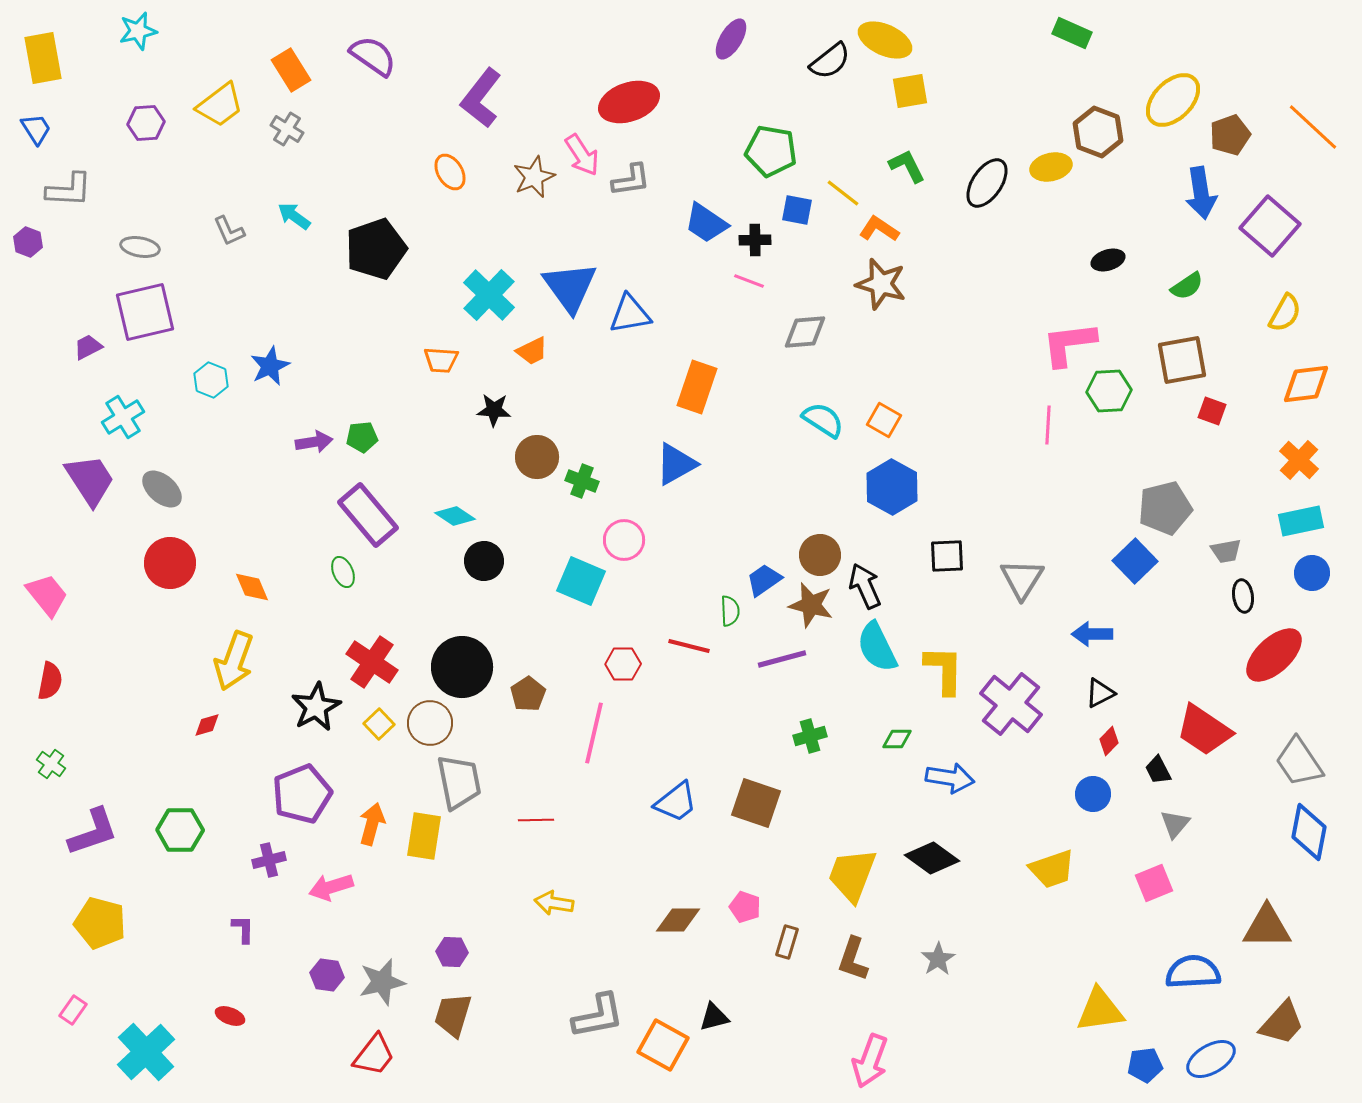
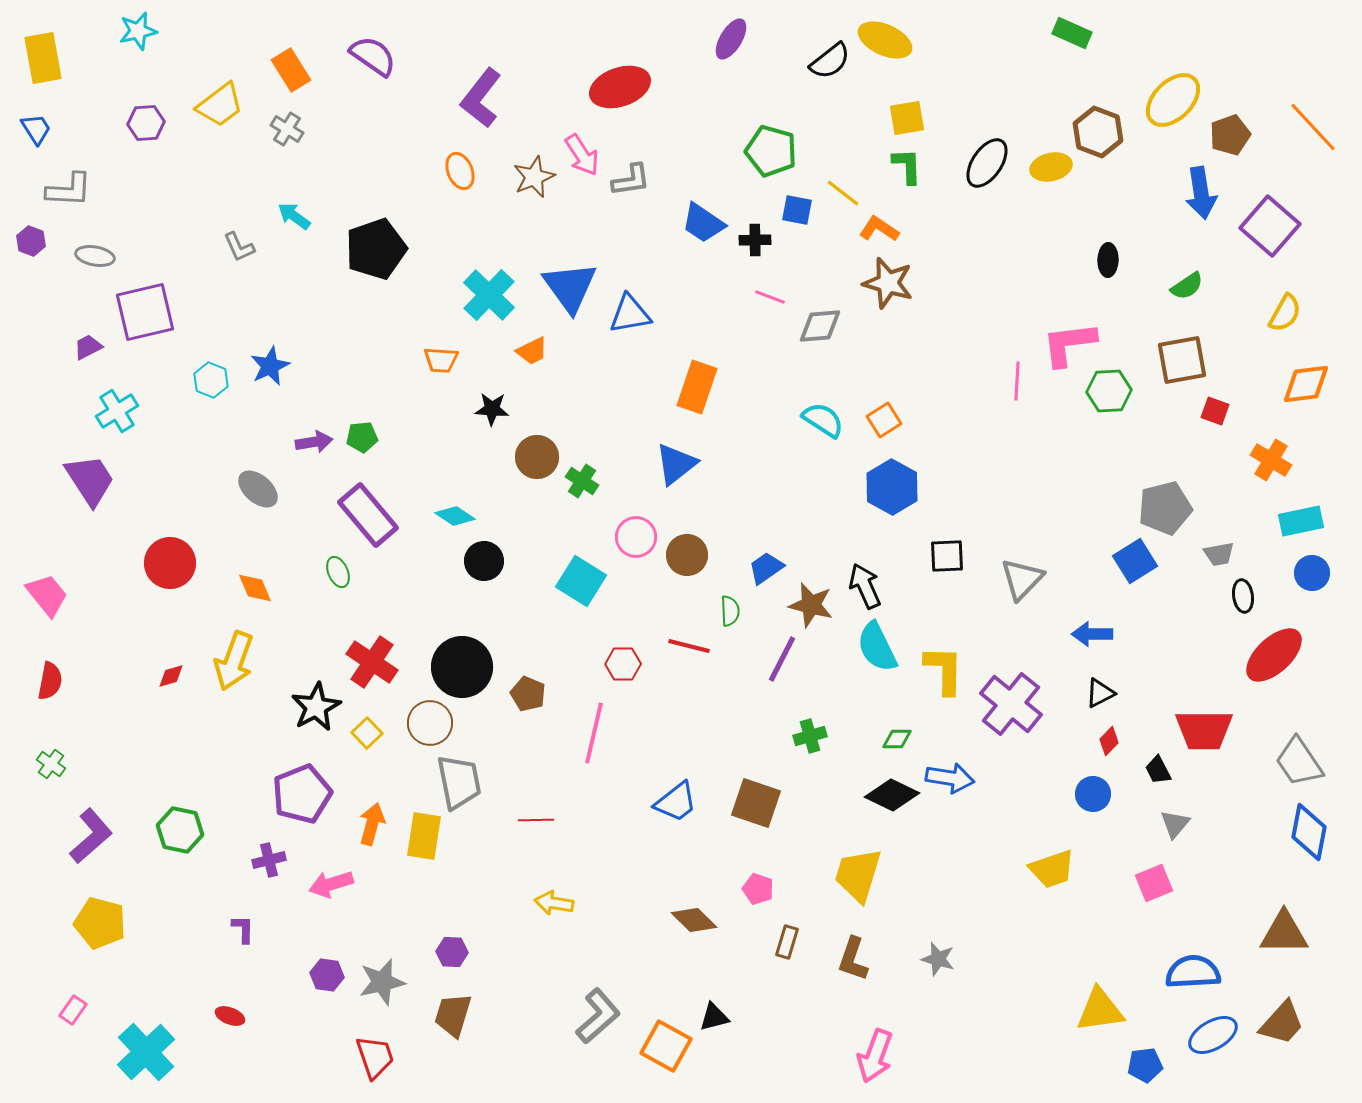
yellow square at (910, 91): moved 3 px left, 27 px down
red ellipse at (629, 102): moved 9 px left, 15 px up
orange line at (1313, 127): rotated 4 degrees clockwise
green pentagon at (771, 151): rotated 6 degrees clockwise
green L-shape at (907, 166): rotated 24 degrees clockwise
orange ellipse at (450, 172): moved 10 px right, 1 px up; rotated 9 degrees clockwise
black ellipse at (987, 183): moved 20 px up
blue trapezoid at (706, 223): moved 3 px left
gray L-shape at (229, 231): moved 10 px right, 16 px down
purple hexagon at (28, 242): moved 3 px right, 1 px up
gray ellipse at (140, 247): moved 45 px left, 9 px down
black ellipse at (1108, 260): rotated 72 degrees counterclockwise
pink line at (749, 281): moved 21 px right, 16 px down
brown star at (881, 284): moved 7 px right, 1 px up
gray diamond at (805, 332): moved 15 px right, 6 px up
black star at (494, 410): moved 2 px left, 1 px up
red square at (1212, 411): moved 3 px right
cyan cross at (123, 417): moved 6 px left, 6 px up
orange square at (884, 420): rotated 28 degrees clockwise
pink line at (1048, 425): moved 31 px left, 44 px up
orange cross at (1299, 460): moved 28 px left; rotated 12 degrees counterclockwise
blue triangle at (676, 464): rotated 9 degrees counterclockwise
green cross at (582, 481): rotated 12 degrees clockwise
gray ellipse at (162, 489): moved 96 px right
pink circle at (624, 540): moved 12 px right, 3 px up
gray trapezoid at (1226, 551): moved 7 px left, 3 px down
brown circle at (820, 555): moved 133 px left
blue square at (1135, 561): rotated 12 degrees clockwise
green ellipse at (343, 572): moved 5 px left
gray triangle at (1022, 579): rotated 12 degrees clockwise
blue trapezoid at (764, 580): moved 2 px right, 12 px up
cyan square at (581, 581): rotated 9 degrees clockwise
orange diamond at (252, 587): moved 3 px right, 1 px down
purple line at (782, 659): rotated 48 degrees counterclockwise
brown pentagon at (528, 694): rotated 16 degrees counterclockwise
yellow square at (379, 724): moved 12 px left, 9 px down
red diamond at (207, 725): moved 36 px left, 49 px up
red trapezoid at (1204, 730): rotated 34 degrees counterclockwise
green hexagon at (180, 830): rotated 12 degrees clockwise
purple L-shape at (93, 832): moved 2 px left, 4 px down; rotated 22 degrees counterclockwise
black diamond at (932, 858): moved 40 px left, 63 px up; rotated 10 degrees counterclockwise
yellow trapezoid at (852, 875): moved 6 px right; rotated 4 degrees counterclockwise
pink arrow at (331, 887): moved 3 px up
pink pentagon at (745, 907): moved 13 px right, 18 px up
brown diamond at (678, 920): moved 16 px right; rotated 45 degrees clockwise
brown triangle at (1267, 927): moved 17 px right, 6 px down
gray star at (938, 959): rotated 24 degrees counterclockwise
gray L-shape at (598, 1016): rotated 30 degrees counterclockwise
orange square at (663, 1045): moved 3 px right, 1 px down
red trapezoid at (374, 1055): moved 1 px right, 2 px down; rotated 57 degrees counterclockwise
blue ellipse at (1211, 1059): moved 2 px right, 24 px up
pink arrow at (870, 1061): moved 5 px right, 5 px up
